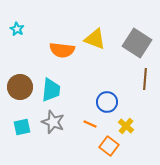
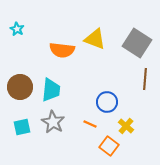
gray star: rotated 10 degrees clockwise
